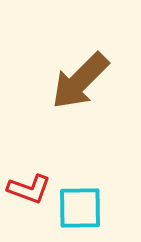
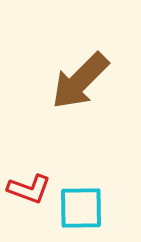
cyan square: moved 1 px right
